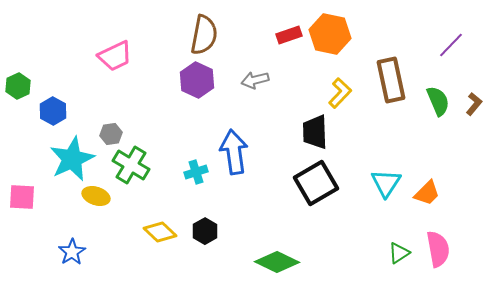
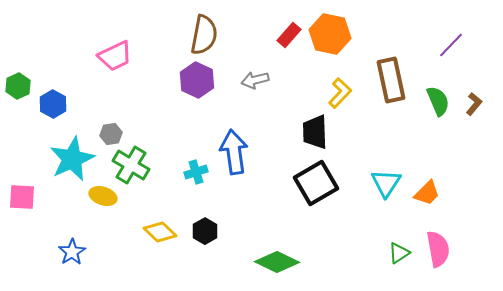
red rectangle: rotated 30 degrees counterclockwise
blue hexagon: moved 7 px up
yellow ellipse: moved 7 px right
